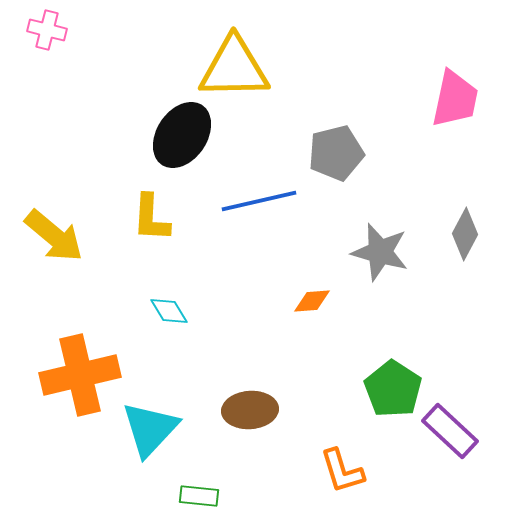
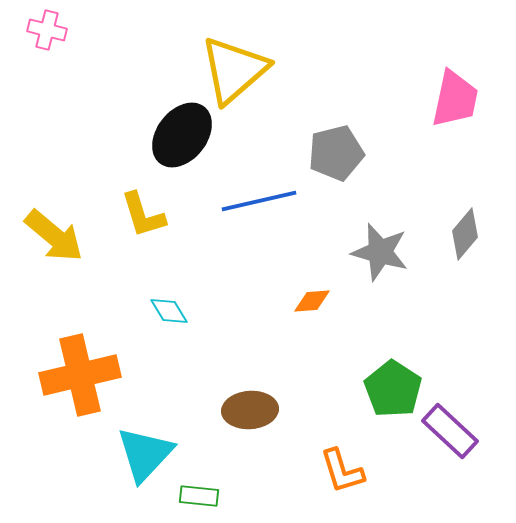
yellow triangle: moved 2 px down; rotated 40 degrees counterclockwise
black ellipse: rotated 4 degrees clockwise
yellow L-shape: moved 8 px left, 3 px up; rotated 20 degrees counterclockwise
gray diamond: rotated 12 degrees clockwise
cyan triangle: moved 5 px left, 25 px down
